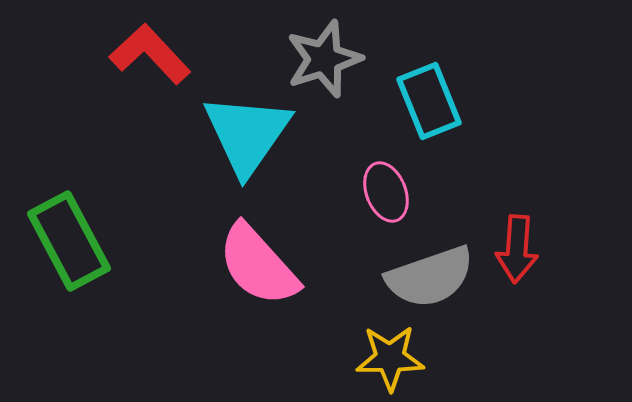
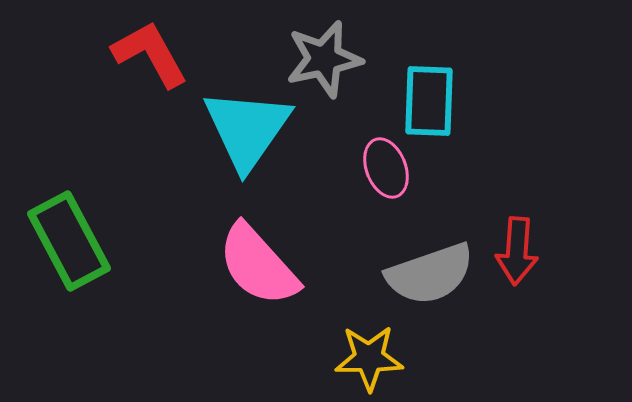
red L-shape: rotated 14 degrees clockwise
gray star: rotated 6 degrees clockwise
cyan rectangle: rotated 24 degrees clockwise
cyan triangle: moved 5 px up
pink ellipse: moved 24 px up
red arrow: moved 2 px down
gray semicircle: moved 3 px up
yellow star: moved 21 px left
